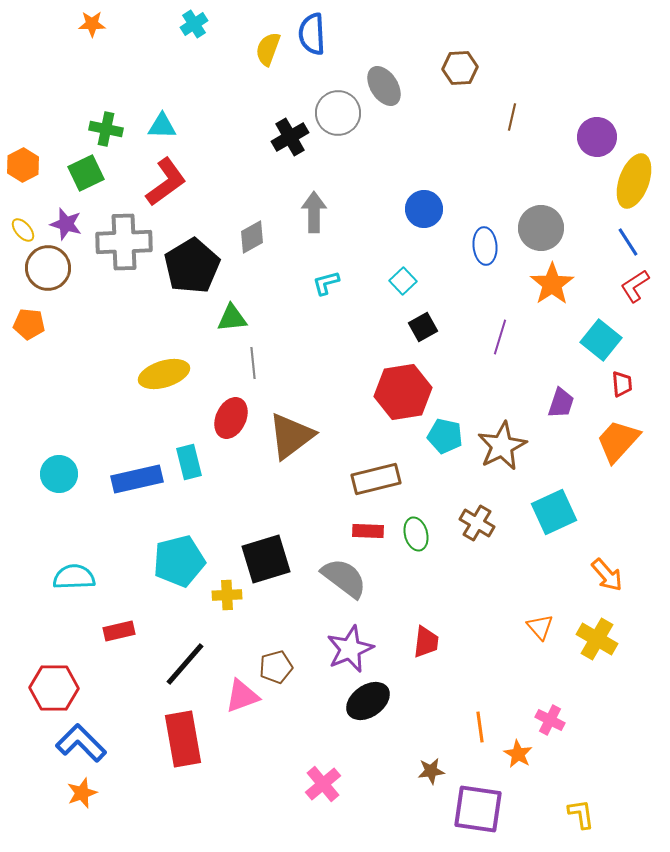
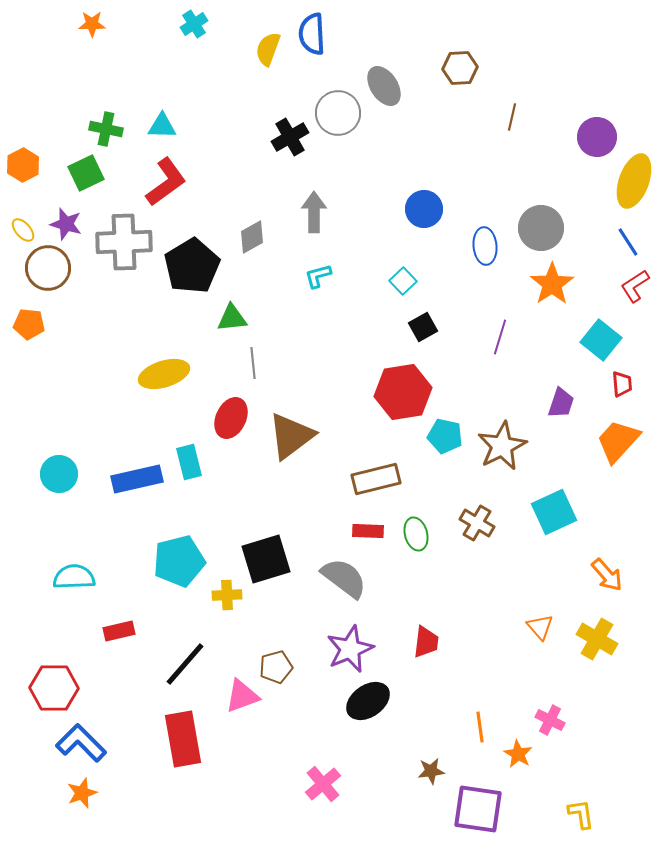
cyan L-shape at (326, 283): moved 8 px left, 7 px up
